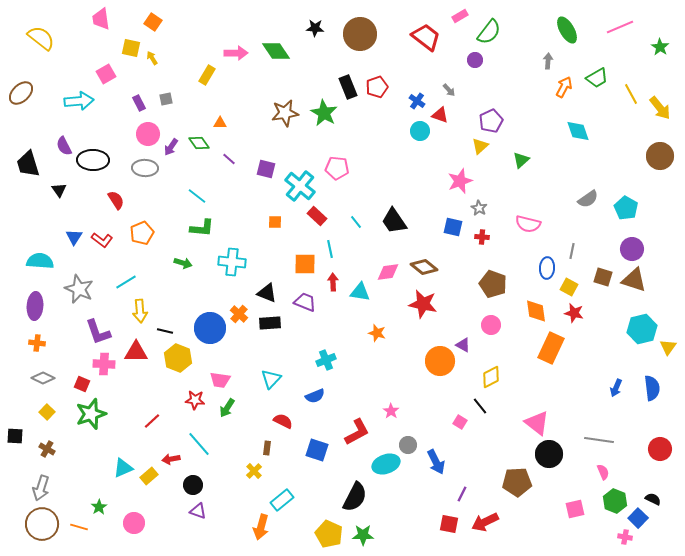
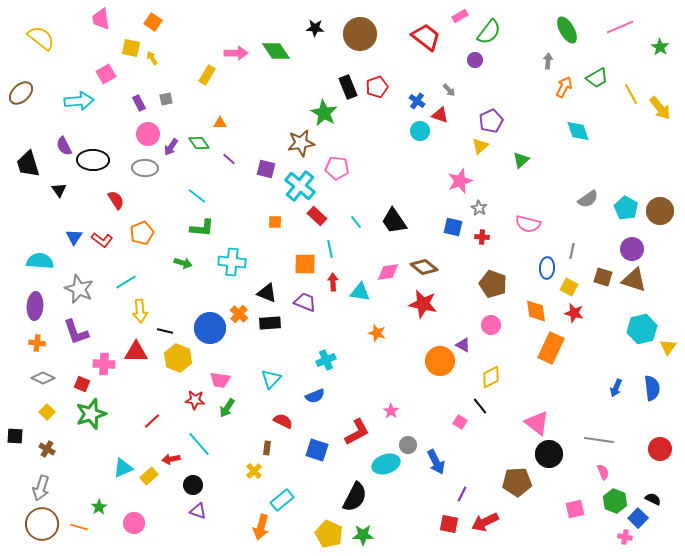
brown star at (285, 113): moved 16 px right, 30 px down
brown circle at (660, 156): moved 55 px down
purple L-shape at (98, 332): moved 22 px left
